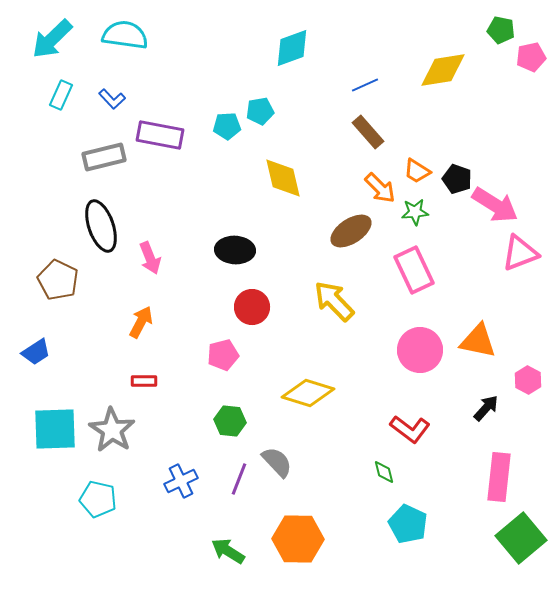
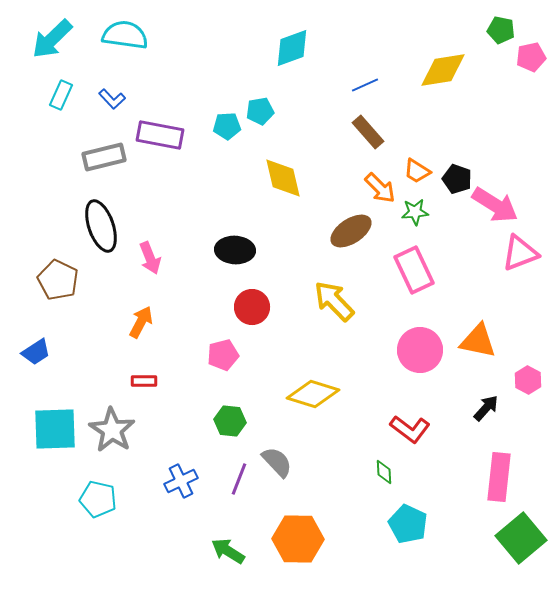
yellow diamond at (308, 393): moved 5 px right, 1 px down
green diamond at (384, 472): rotated 10 degrees clockwise
